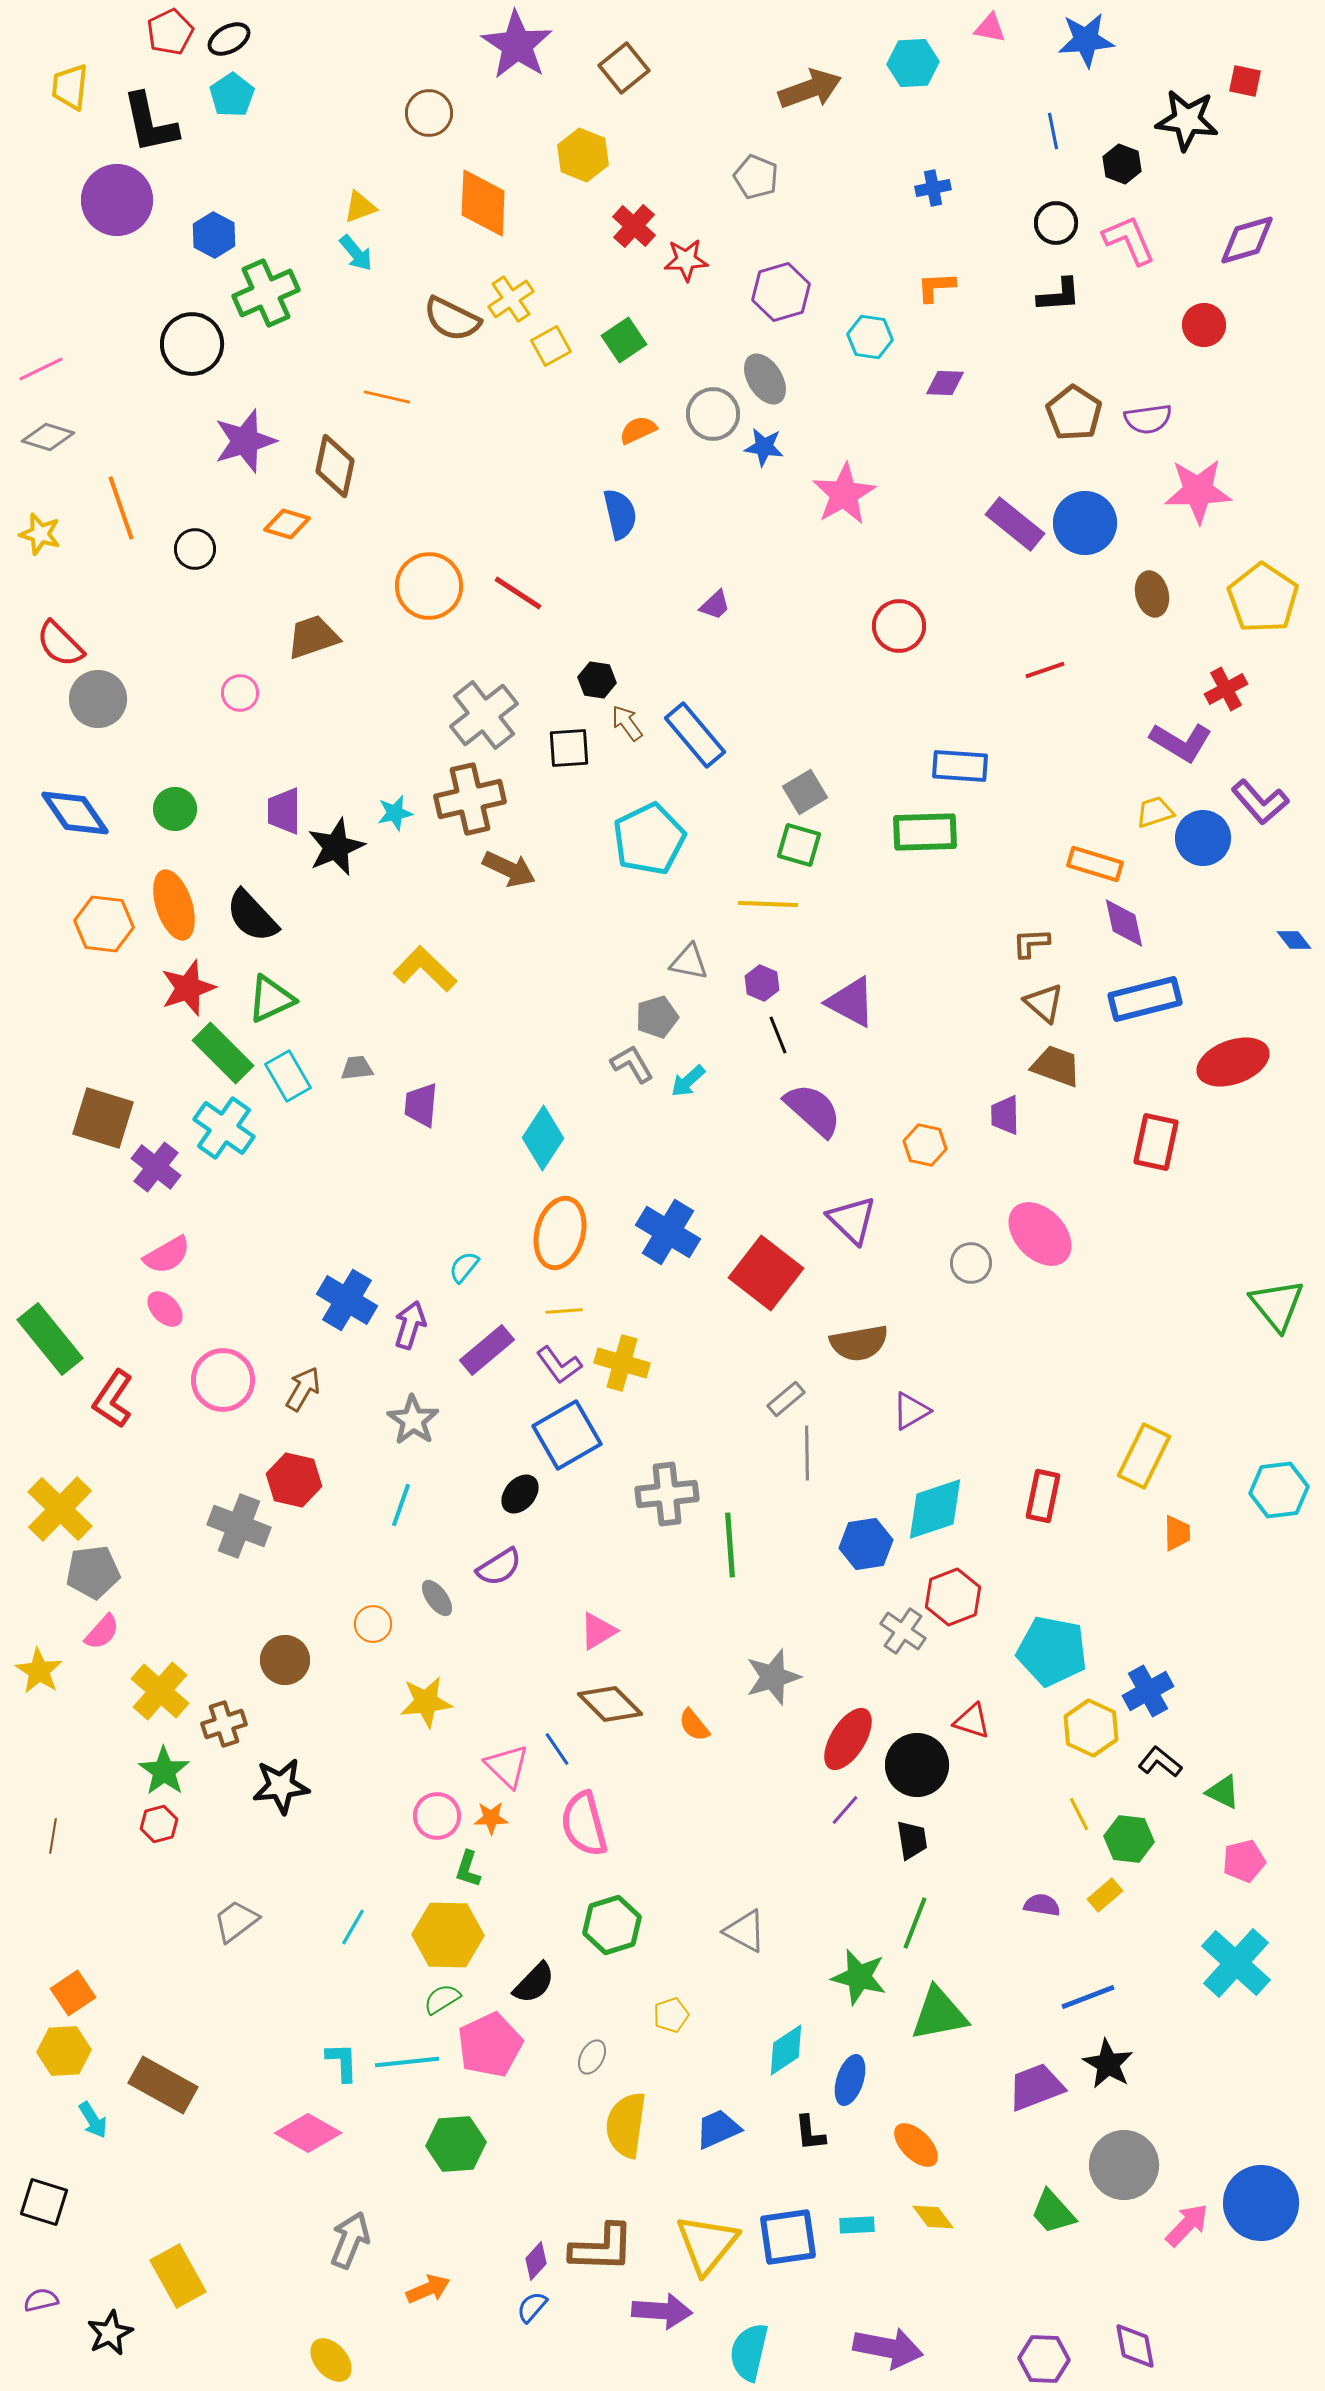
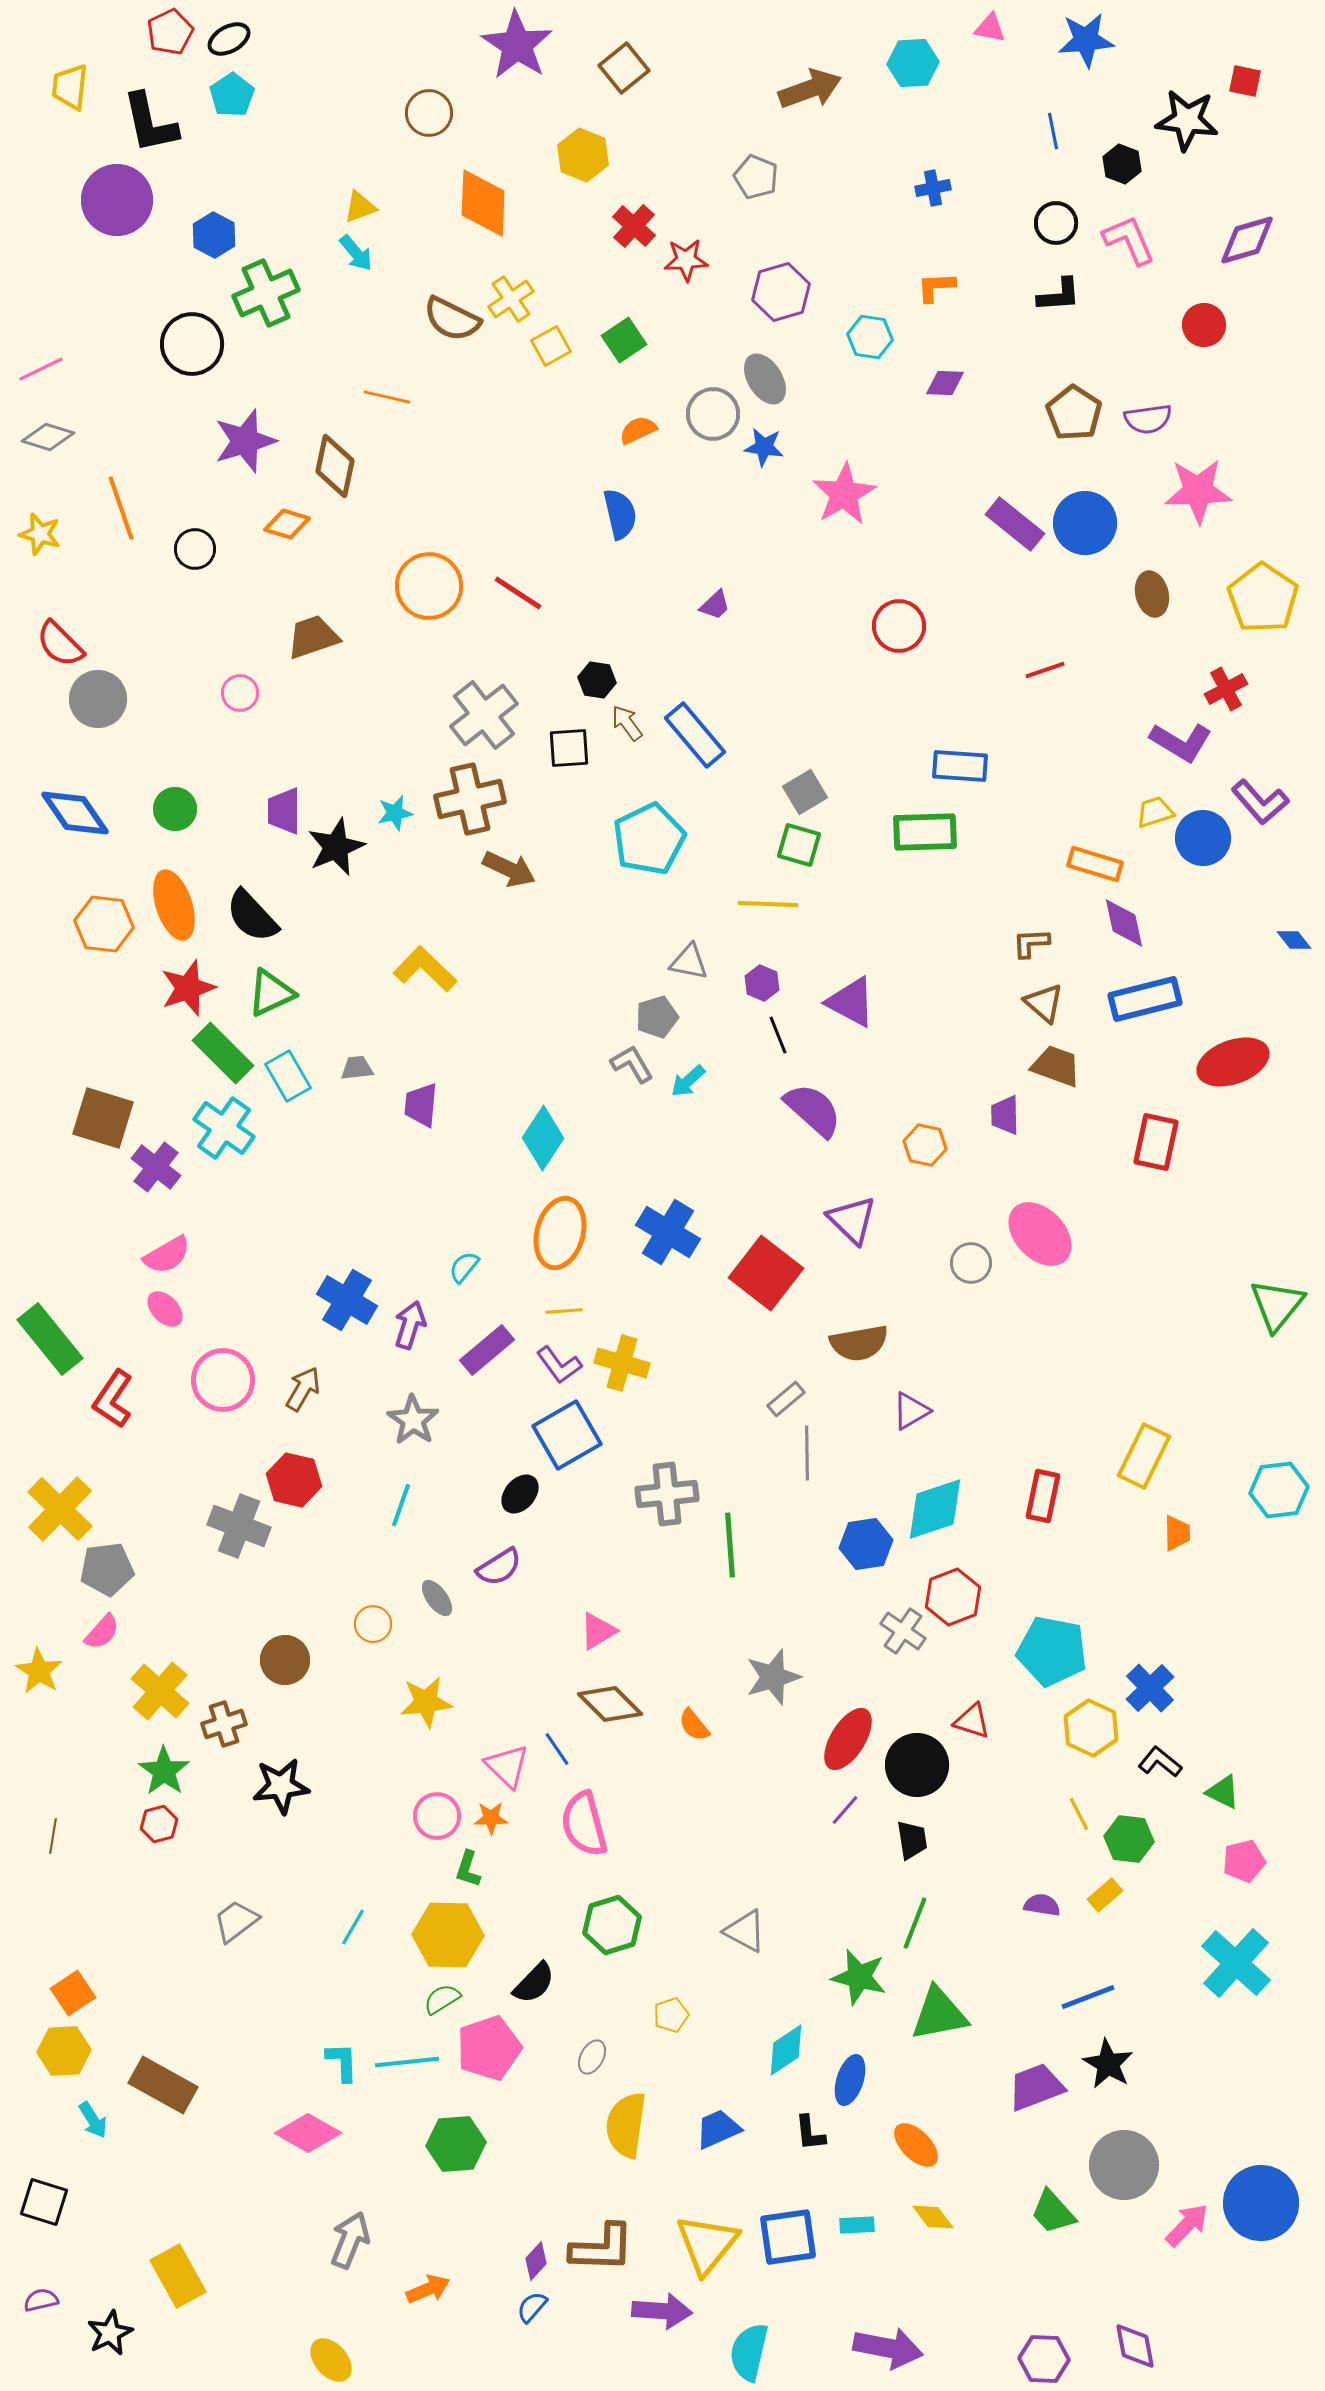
green triangle at (271, 999): moved 6 px up
green triangle at (1277, 1305): rotated 18 degrees clockwise
gray pentagon at (93, 1572): moved 14 px right, 3 px up
blue cross at (1148, 1691): moved 2 px right, 3 px up; rotated 15 degrees counterclockwise
pink pentagon at (490, 2045): moved 1 px left, 3 px down; rotated 6 degrees clockwise
